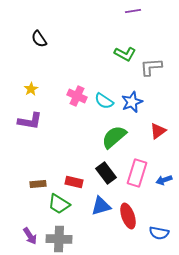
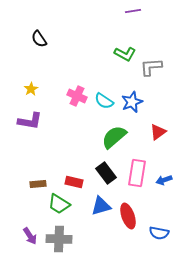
red triangle: moved 1 px down
pink rectangle: rotated 8 degrees counterclockwise
